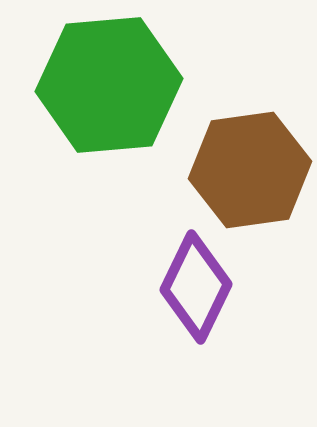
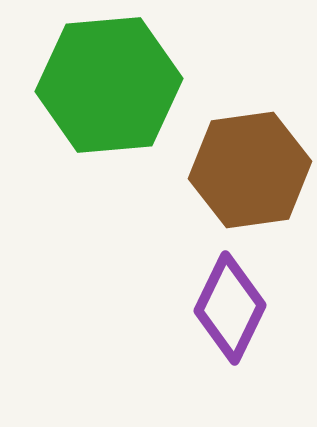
purple diamond: moved 34 px right, 21 px down
